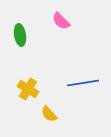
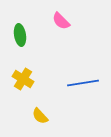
yellow cross: moved 5 px left, 10 px up
yellow semicircle: moved 9 px left, 2 px down
